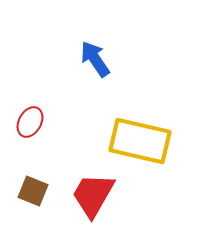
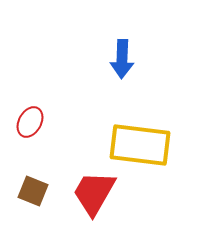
blue arrow: moved 27 px right; rotated 144 degrees counterclockwise
yellow rectangle: moved 4 px down; rotated 6 degrees counterclockwise
red trapezoid: moved 1 px right, 2 px up
